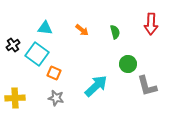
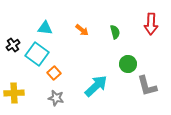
orange square: rotated 24 degrees clockwise
yellow cross: moved 1 px left, 5 px up
